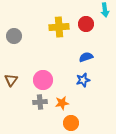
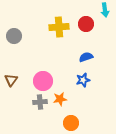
pink circle: moved 1 px down
orange star: moved 2 px left, 4 px up
